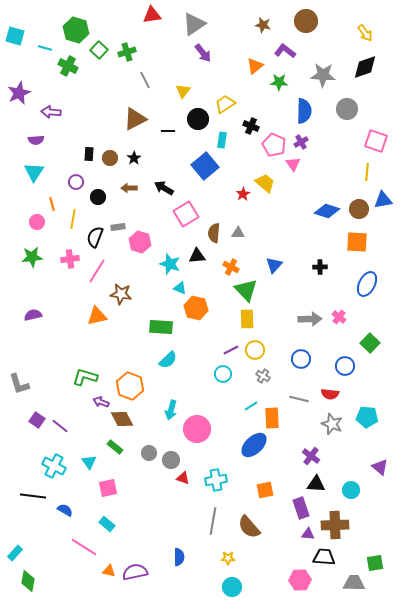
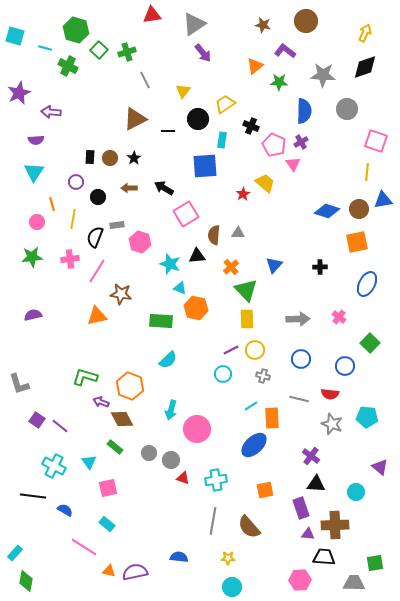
yellow arrow at (365, 33): rotated 120 degrees counterclockwise
black rectangle at (89, 154): moved 1 px right, 3 px down
blue square at (205, 166): rotated 36 degrees clockwise
gray rectangle at (118, 227): moved 1 px left, 2 px up
brown semicircle at (214, 233): moved 2 px down
orange square at (357, 242): rotated 15 degrees counterclockwise
orange cross at (231, 267): rotated 21 degrees clockwise
gray arrow at (310, 319): moved 12 px left
green rectangle at (161, 327): moved 6 px up
gray cross at (263, 376): rotated 16 degrees counterclockwise
cyan circle at (351, 490): moved 5 px right, 2 px down
blue semicircle at (179, 557): rotated 84 degrees counterclockwise
green diamond at (28, 581): moved 2 px left
